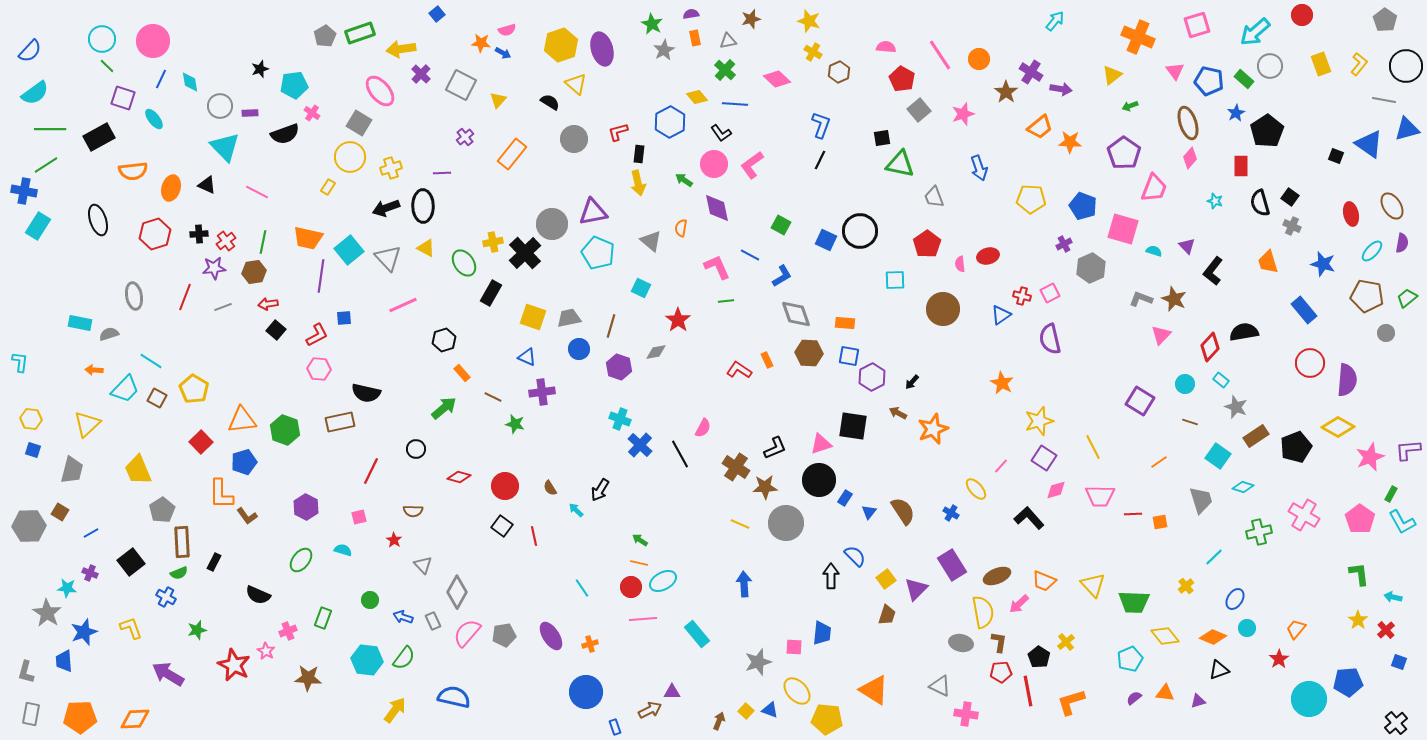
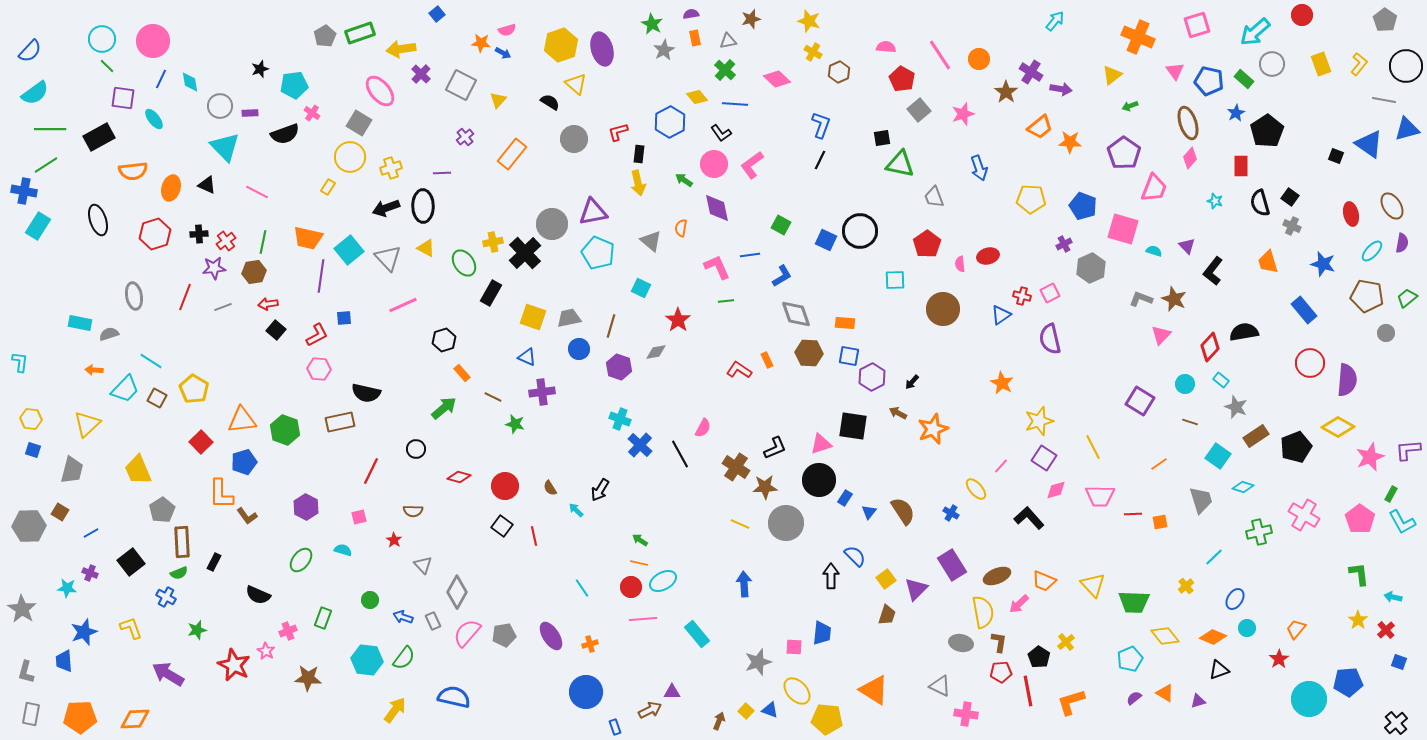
gray circle at (1270, 66): moved 2 px right, 2 px up
purple square at (123, 98): rotated 10 degrees counterclockwise
blue line at (750, 255): rotated 36 degrees counterclockwise
orange line at (1159, 462): moved 2 px down
gray star at (47, 613): moved 25 px left, 4 px up
orange triangle at (1165, 693): rotated 24 degrees clockwise
